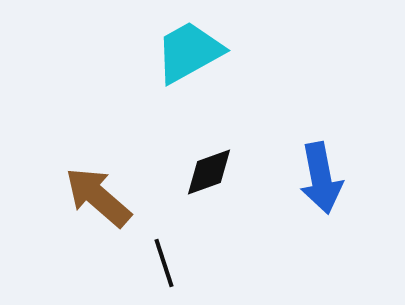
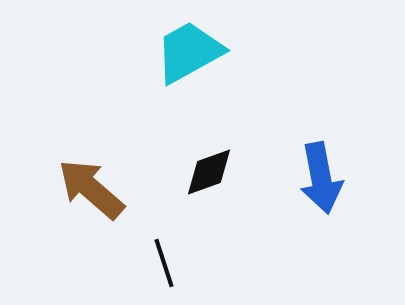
brown arrow: moved 7 px left, 8 px up
